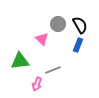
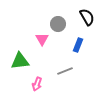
black semicircle: moved 7 px right, 8 px up
pink triangle: rotated 16 degrees clockwise
gray line: moved 12 px right, 1 px down
